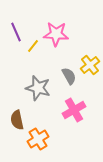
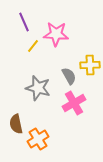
purple line: moved 8 px right, 10 px up
yellow cross: rotated 36 degrees clockwise
pink cross: moved 7 px up
brown semicircle: moved 1 px left, 4 px down
